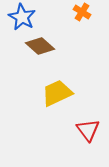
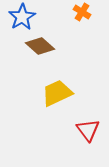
blue star: rotated 12 degrees clockwise
